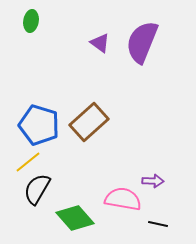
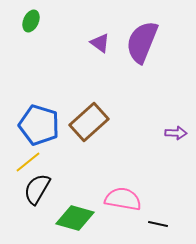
green ellipse: rotated 15 degrees clockwise
purple arrow: moved 23 px right, 48 px up
green diamond: rotated 33 degrees counterclockwise
